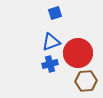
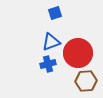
blue cross: moved 2 px left
